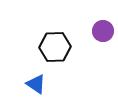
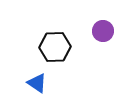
blue triangle: moved 1 px right, 1 px up
